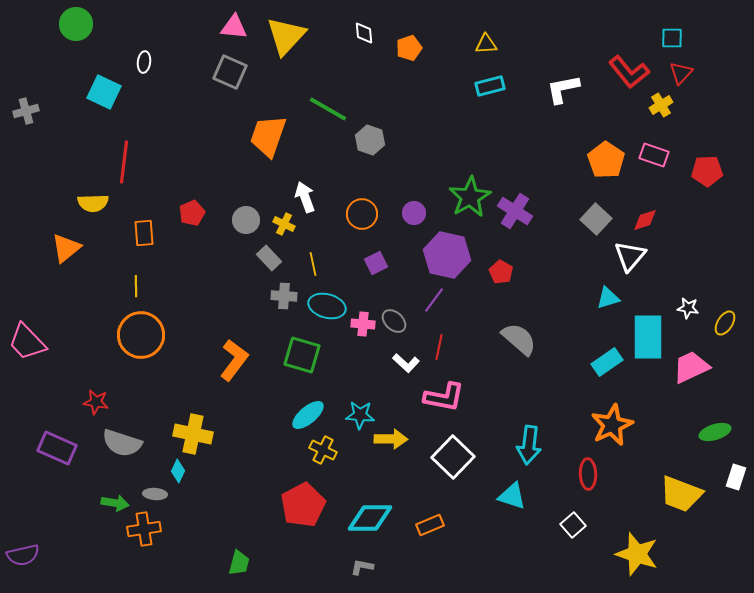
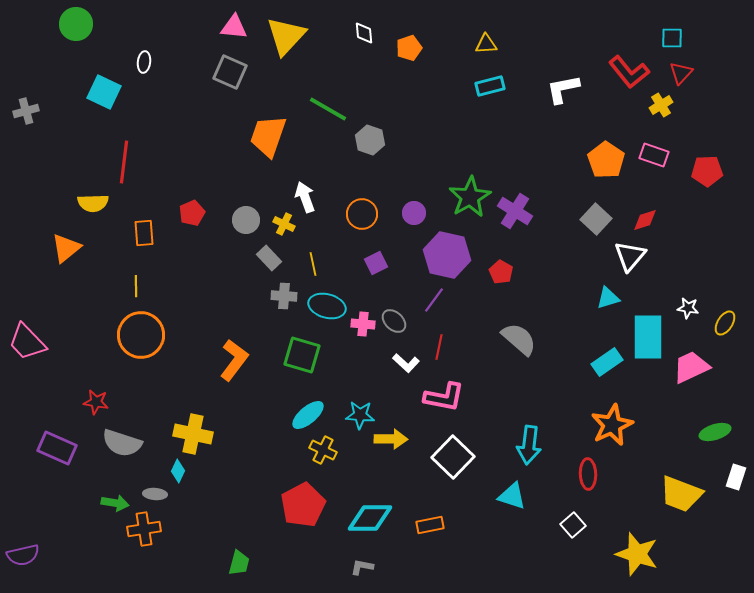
orange rectangle at (430, 525): rotated 12 degrees clockwise
